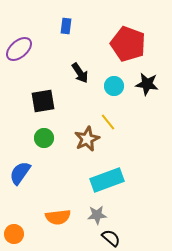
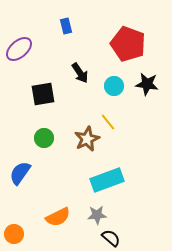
blue rectangle: rotated 21 degrees counterclockwise
black square: moved 7 px up
orange semicircle: rotated 20 degrees counterclockwise
